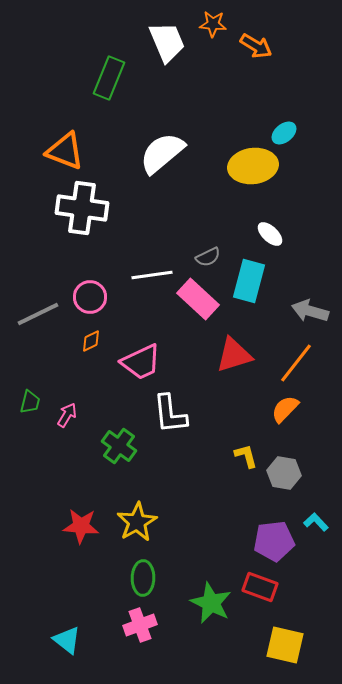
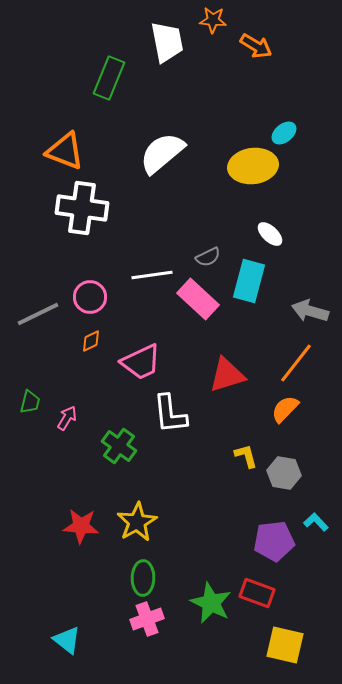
orange star: moved 4 px up
white trapezoid: rotated 12 degrees clockwise
red triangle: moved 7 px left, 20 px down
pink arrow: moved 3 px down
red rectangle: moved 3 px left, 6 px down
pink cross: moved 7 px right, 6 px up
